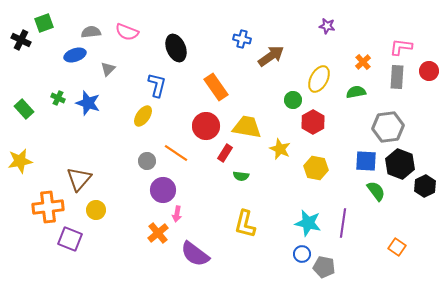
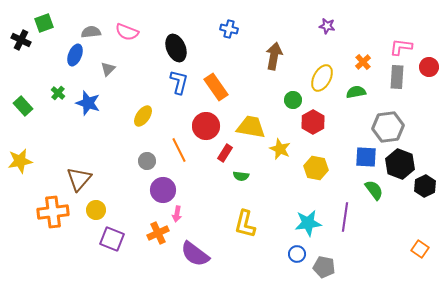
blue cross at (242, 39): moved 13 px left, 10 px up
blue ellipse at (75, 55): rotated 50 degrees counterclockwise
brown arrow at (271, 56): moved 3 px right; rotated 44 degrees counterclockwise
red circle at (429, 71): moved 4 px up
yellow ellipse at (319, 79): moved 3 px right, 1 px up
blue L-shape at (157, 85): moved 22 px right, 3 px up
green cross at (58, 98): moved 5 px up; rotated 16 degrees clockwise
green rectangle at (24, 109): moved 1 px left, 3 px up
yellow trapezoid at (247, 127): moved 4 px right
orange line at (176, 153): moved 3 px right, 3 px up; rotated 30 degrees clockwise
blue square at (366, 161): moved 4 px up
green semicircle at (376, 191): moved 2 px left, 1 px up
orange cross at (48, 207): moved 5 px right, 5 px down
cyan star at (308, 223): rotated 20 degrees counterclockwise
purple line at (343, 223): moved 2 px right, 6 px up
orange cross at (158, 233): rotated 15 degrees clockwise
purple square at (70, 239): moved 42 px right
orange square at (397, 247): moved 23 px right, 2 px down
blue circle at (302, 254): moved 5 px left
